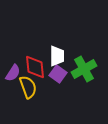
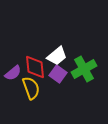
white trapezoid: rotated 50 degrees clockwise
purple semicircle: rotated 18 degrees clockwise
yellow semicircle: moved 3 px right, 1 px down
